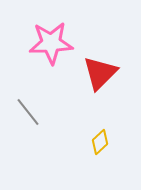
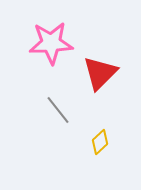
gray line: moved 30 px right, 2 px up
